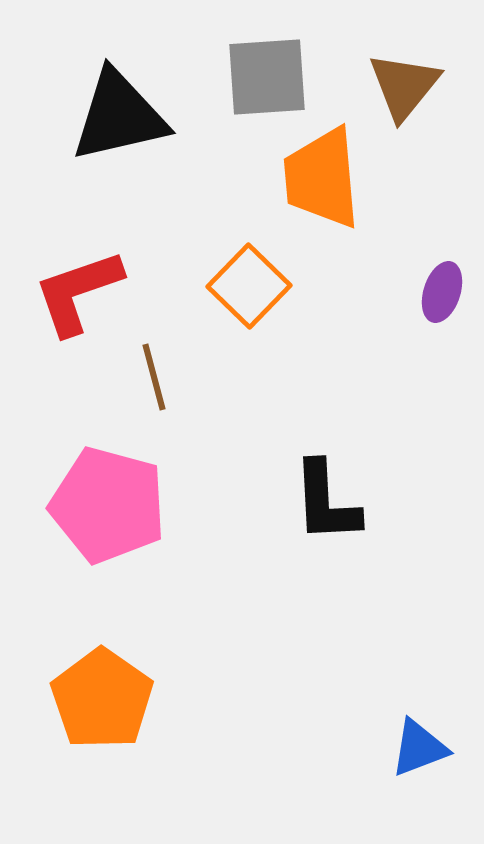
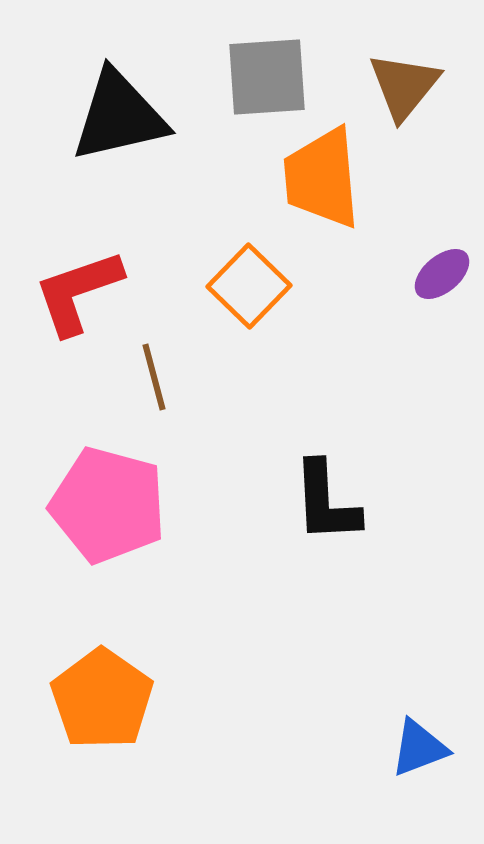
purple ellipse: moved 18 px up; rotated 32 degrees clockwise
